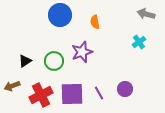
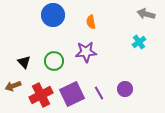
blue circle: moved 7 px left
orange semicircle: moved 4 px left
purple star: moved 4 px right; rotated 15 degrees clockwise
black triangle: moved 1 px left, 1 px down; rotated 40 degrees counterclockwise
brown arrow: moved 1 px right
purple square: rotated 25 degrees counterclockwise
